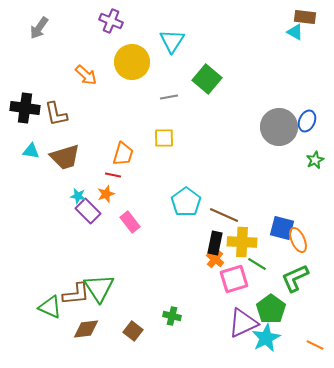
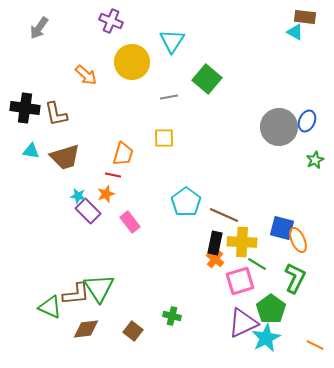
green L-shape at (295, 278): rotated 140 degrees clockwise
pink square at (234, 279): moved 6 px right, 2 px down
